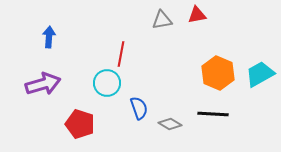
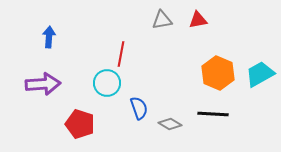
red triangle: moved 1 px right, 5 px down
purple arrow: rotated 12 degrees clockwise
